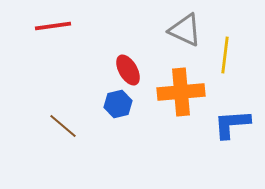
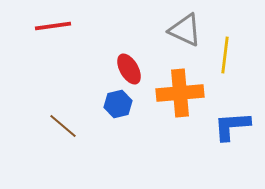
red ellipse: moved 1 px right, 1 px up
orange cross: moved 1 px left, 1 px down
blue L-shape: moved 2 px down
